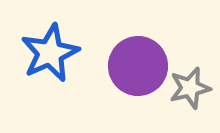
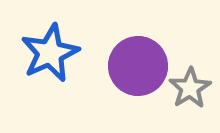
gray star: rotated 18 degrees counterclockwise
